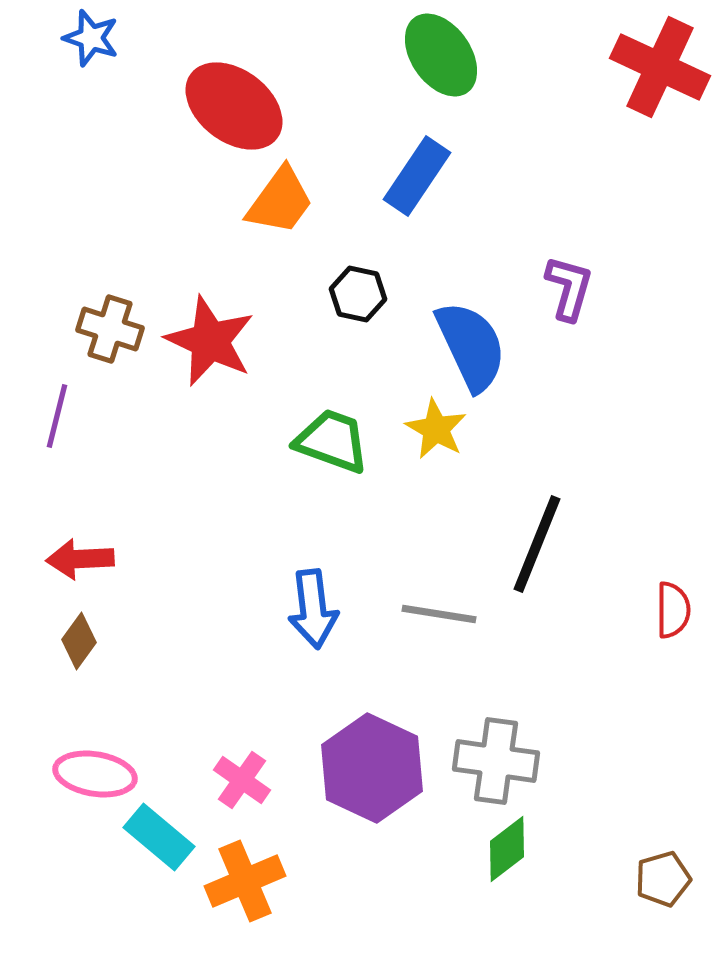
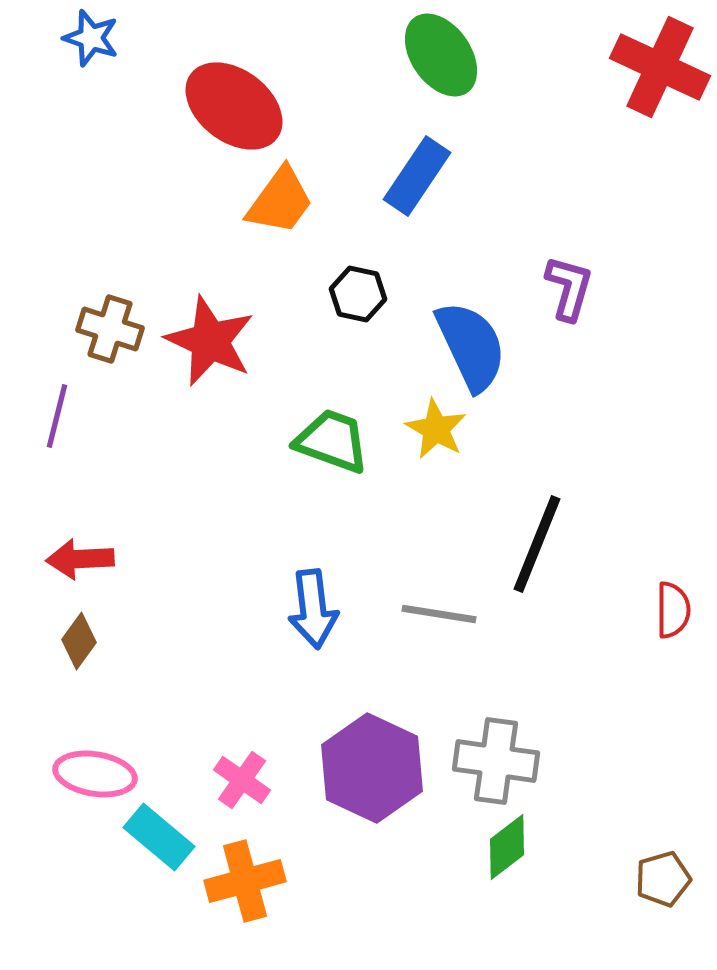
green diamond: moved 2 px up
orange cross: rotated 8 degrees clockwise
